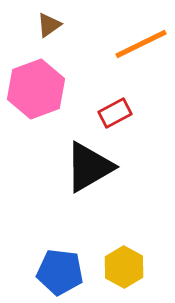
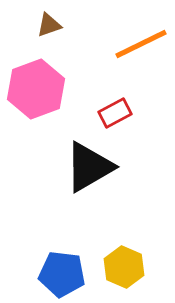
brown triangle: rotated 16 degrees clockwise
yellow hexagon: rotated 6 degrees counterclockwise
blue pentagon: moved 2 px right, 2 px down
